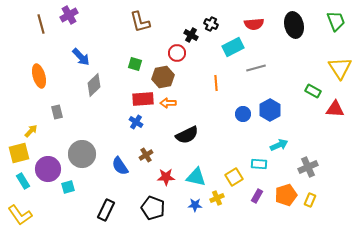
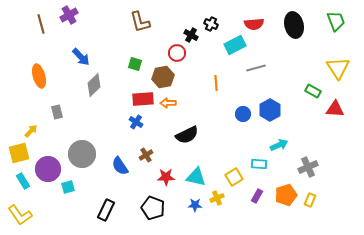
cyan rectangle at (233, 47): moved 2 px right, 2 px up
yellow triangle at (340, 68): moved 2 px left
